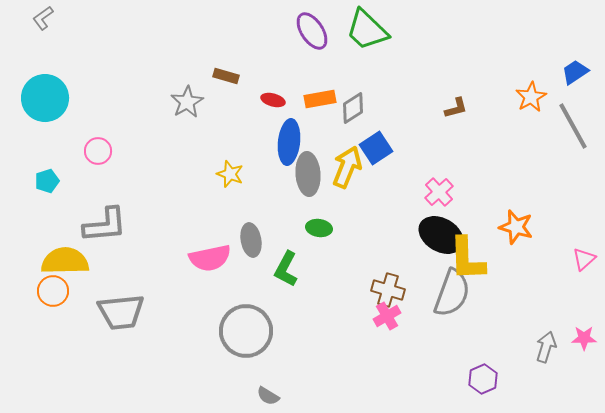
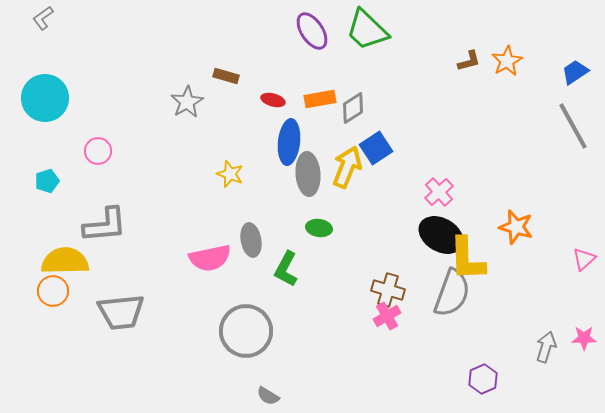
orange star at (531, 97): moved 24 px left, 36 px up
brown L-shape at (456, 108): moved 13 px right, 47 px up
